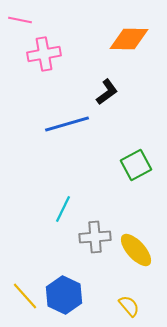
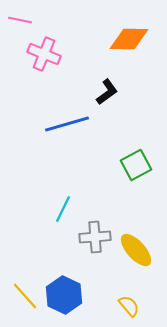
pink cross: rotated 32 degrees clockwise
